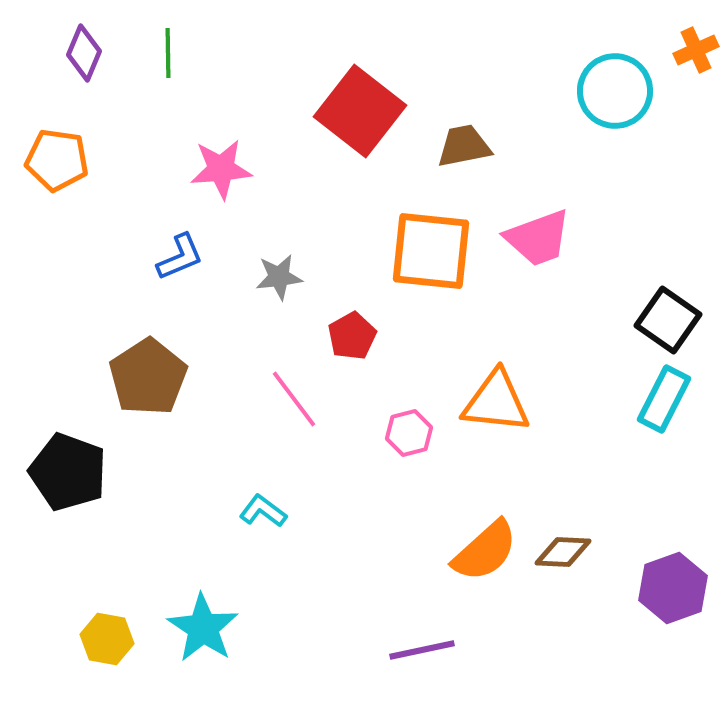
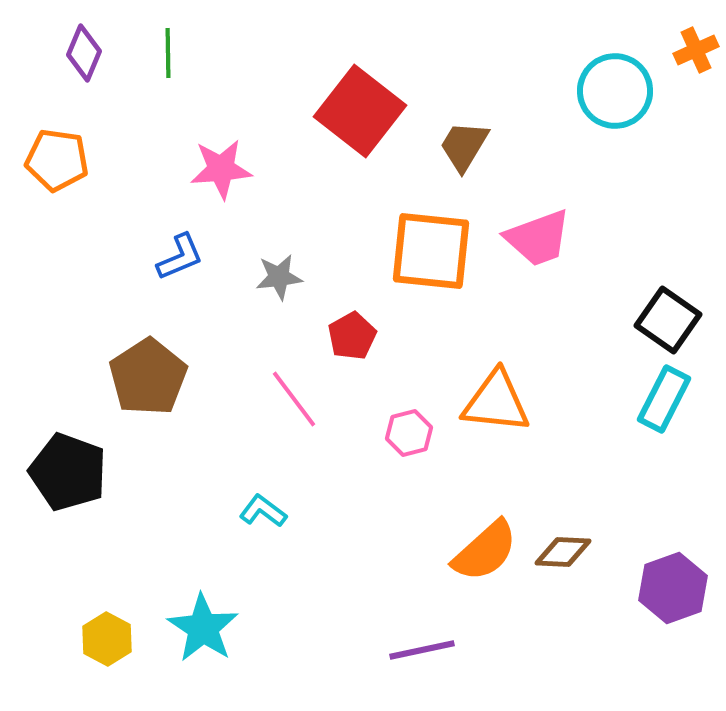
brown trapezoid: rotated 48 degrees counterclockwise
yellow hexagon: rotated 18 degrees clockwise
